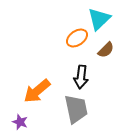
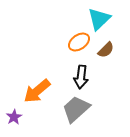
orange ellipse: moved 2 px right, 4 px down
gray trapezoid: rotated 120 degrees counterclockwise
purple star: moved 6 px left, 5 px up; rotated 21 degrees clockwise
